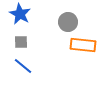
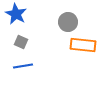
blue star: moved 4 px left
gray square: rotated 24 degrees clockwise
blue line: rotated 48 degrees counterclockwise
